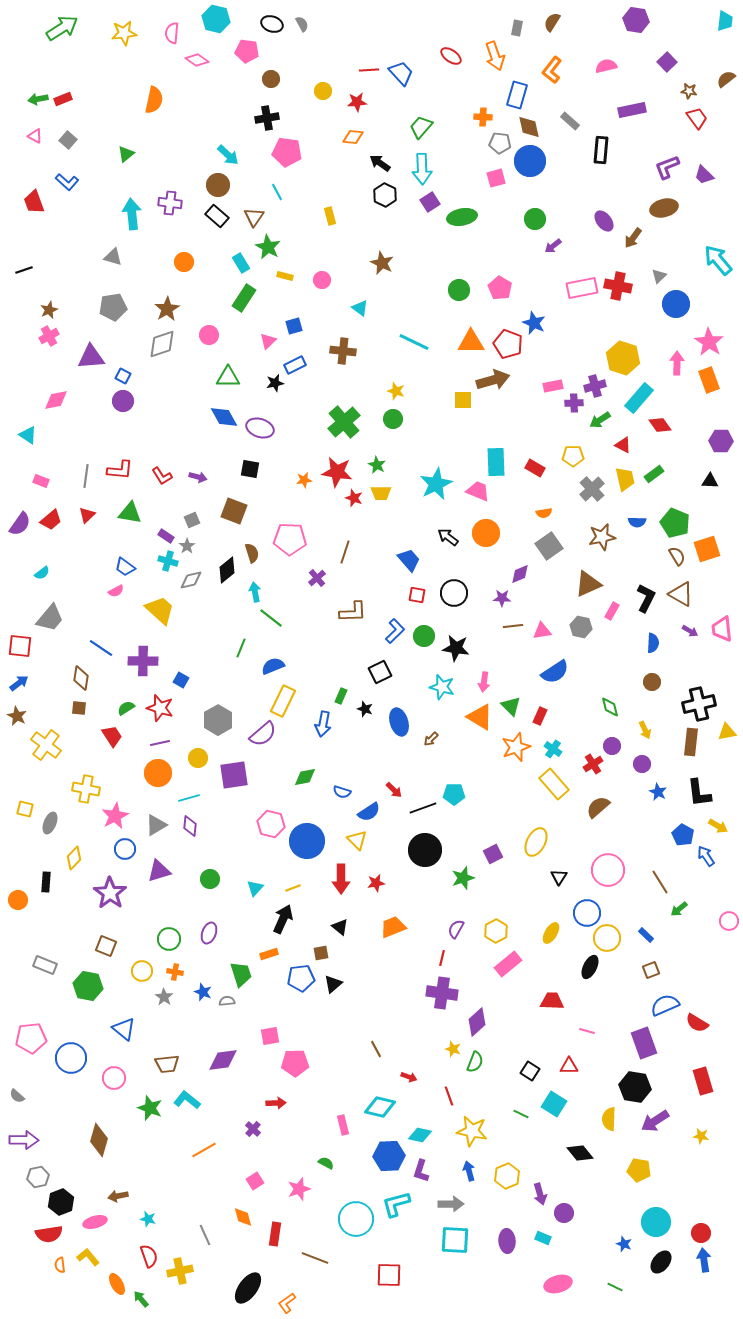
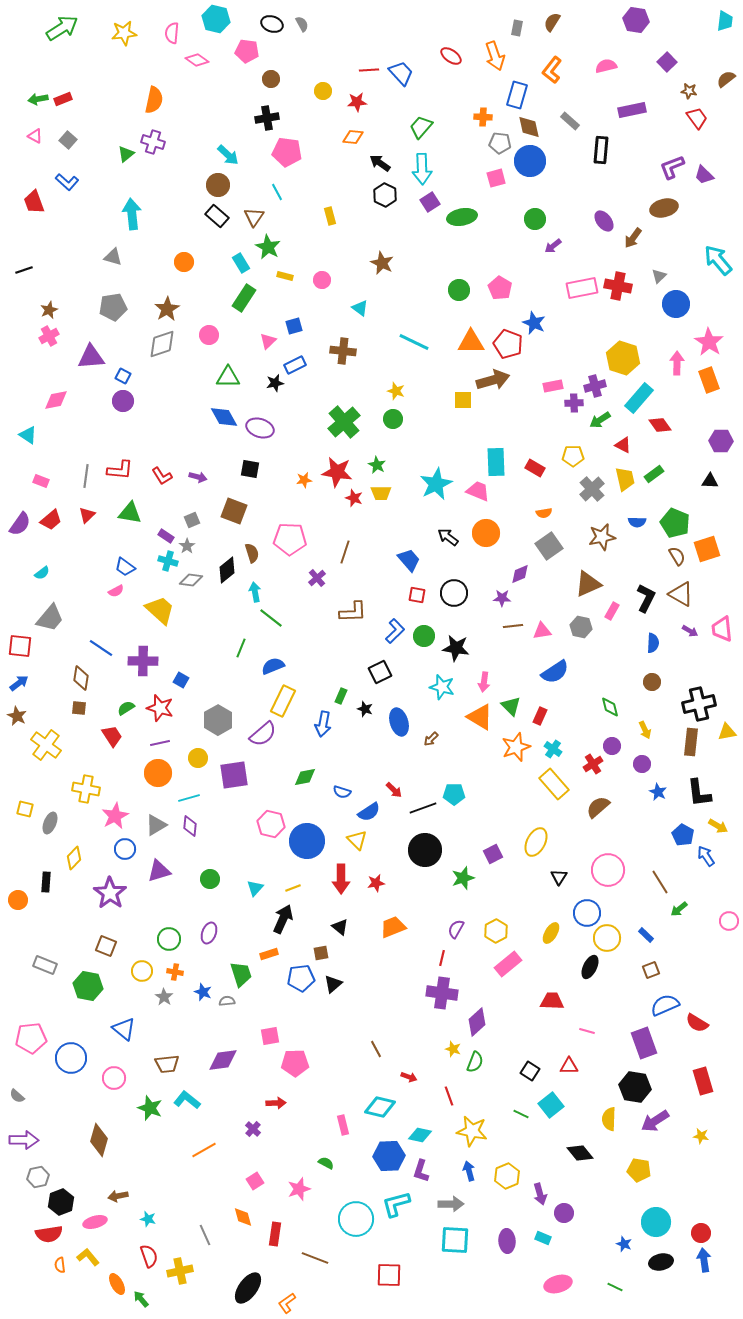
purple L-shape at (667, 167): moved 5 px right
purple cross at (170, 203): moved 17 px left, 61 px up; rotated 10 degrees clockwise
gray diamond at (191, 580): rotated 20 degrees clockwise
cyan square at (554, 1104): moved 3 px left, 1 px down; rotated 20 degrees clockwise
black ellipse at (661, 1262): rotated 40 degrees clockwise
